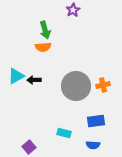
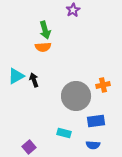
black arrow: rotated 72 degrees clockwise
gray circle: moved 10 px down
